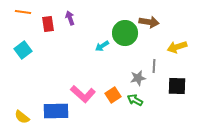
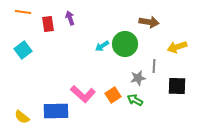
green circle: moved 11 px down
